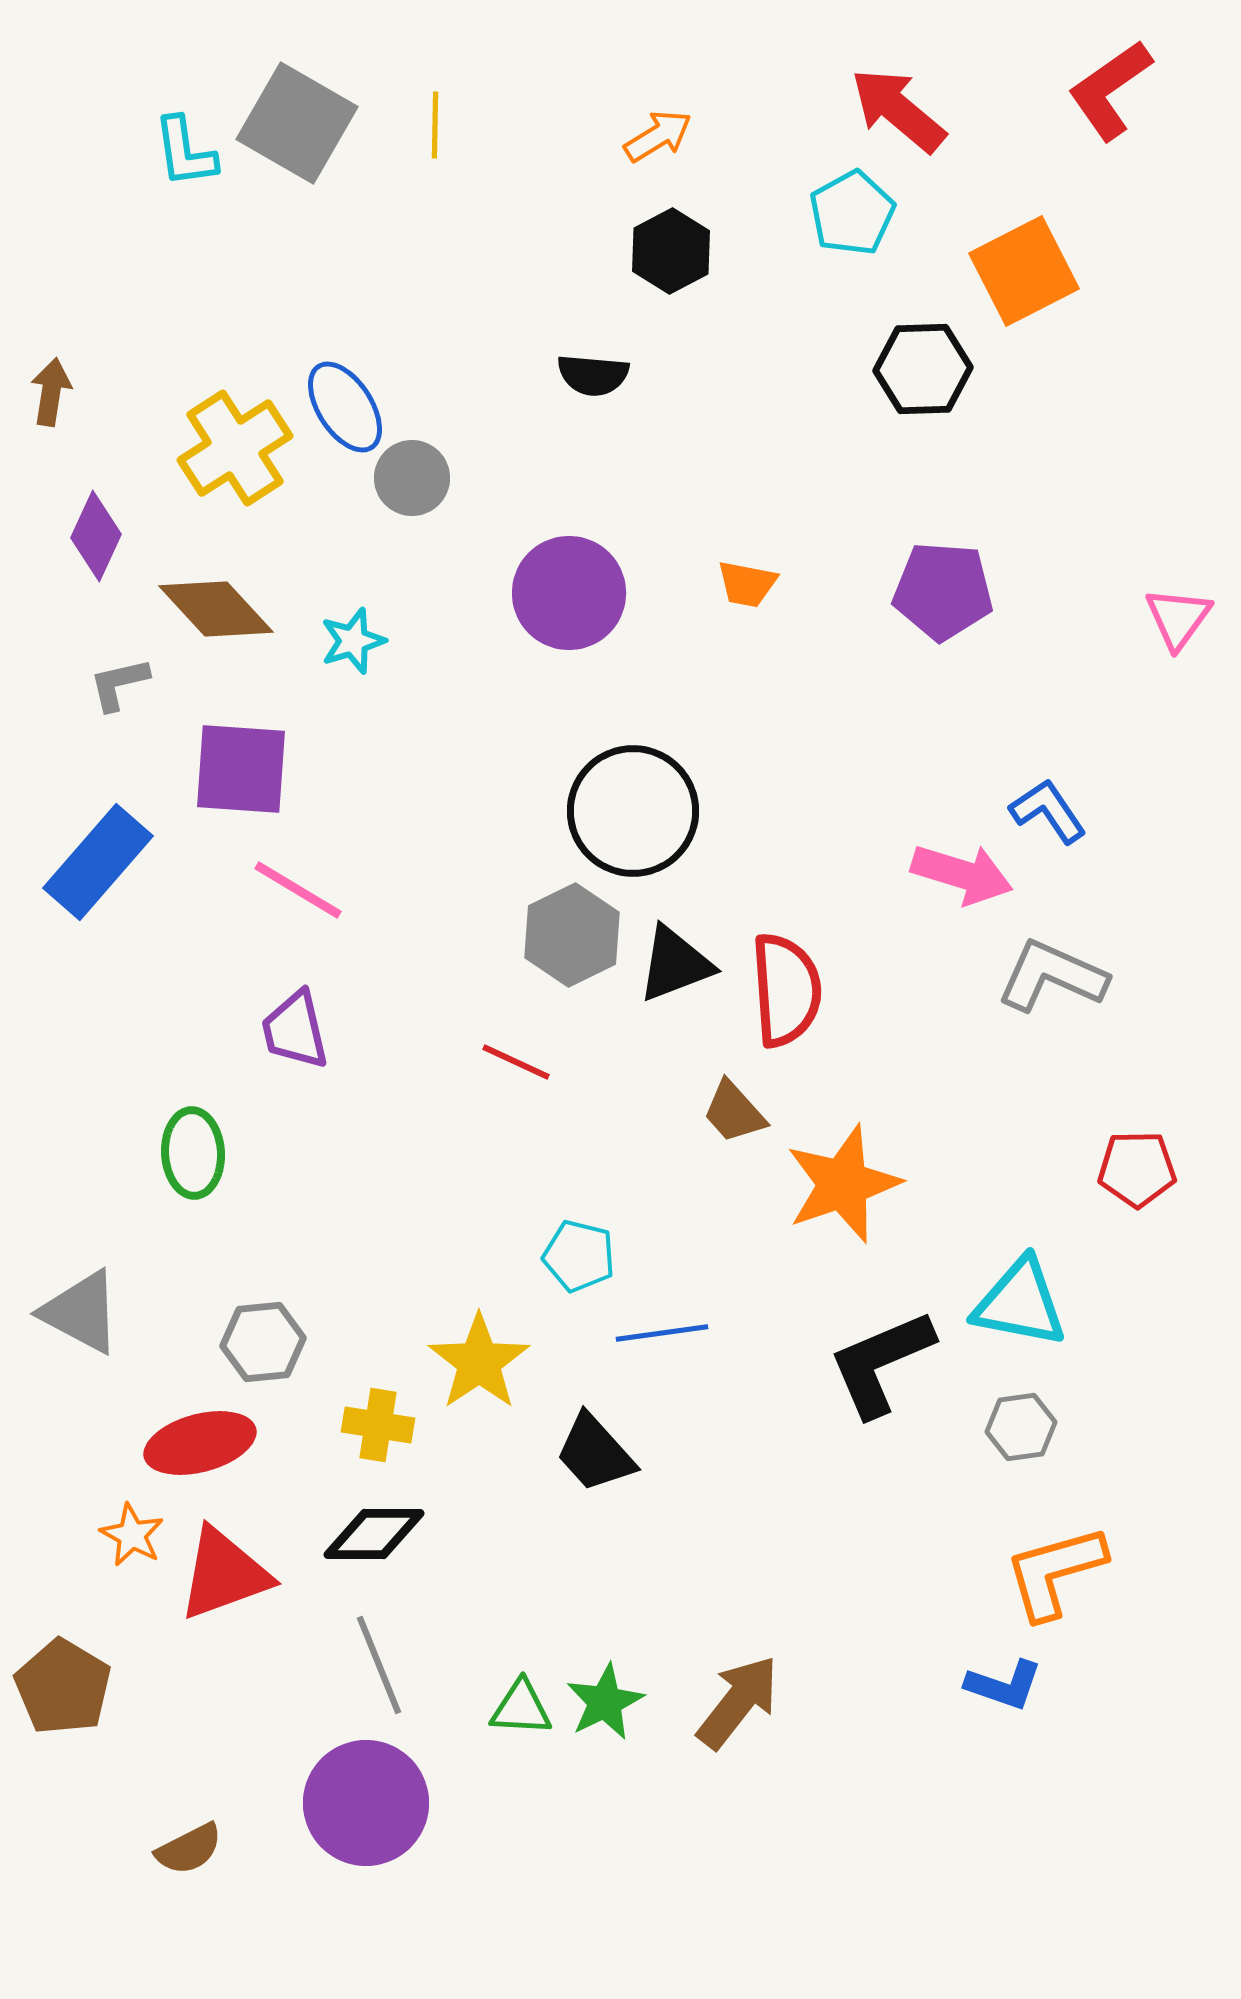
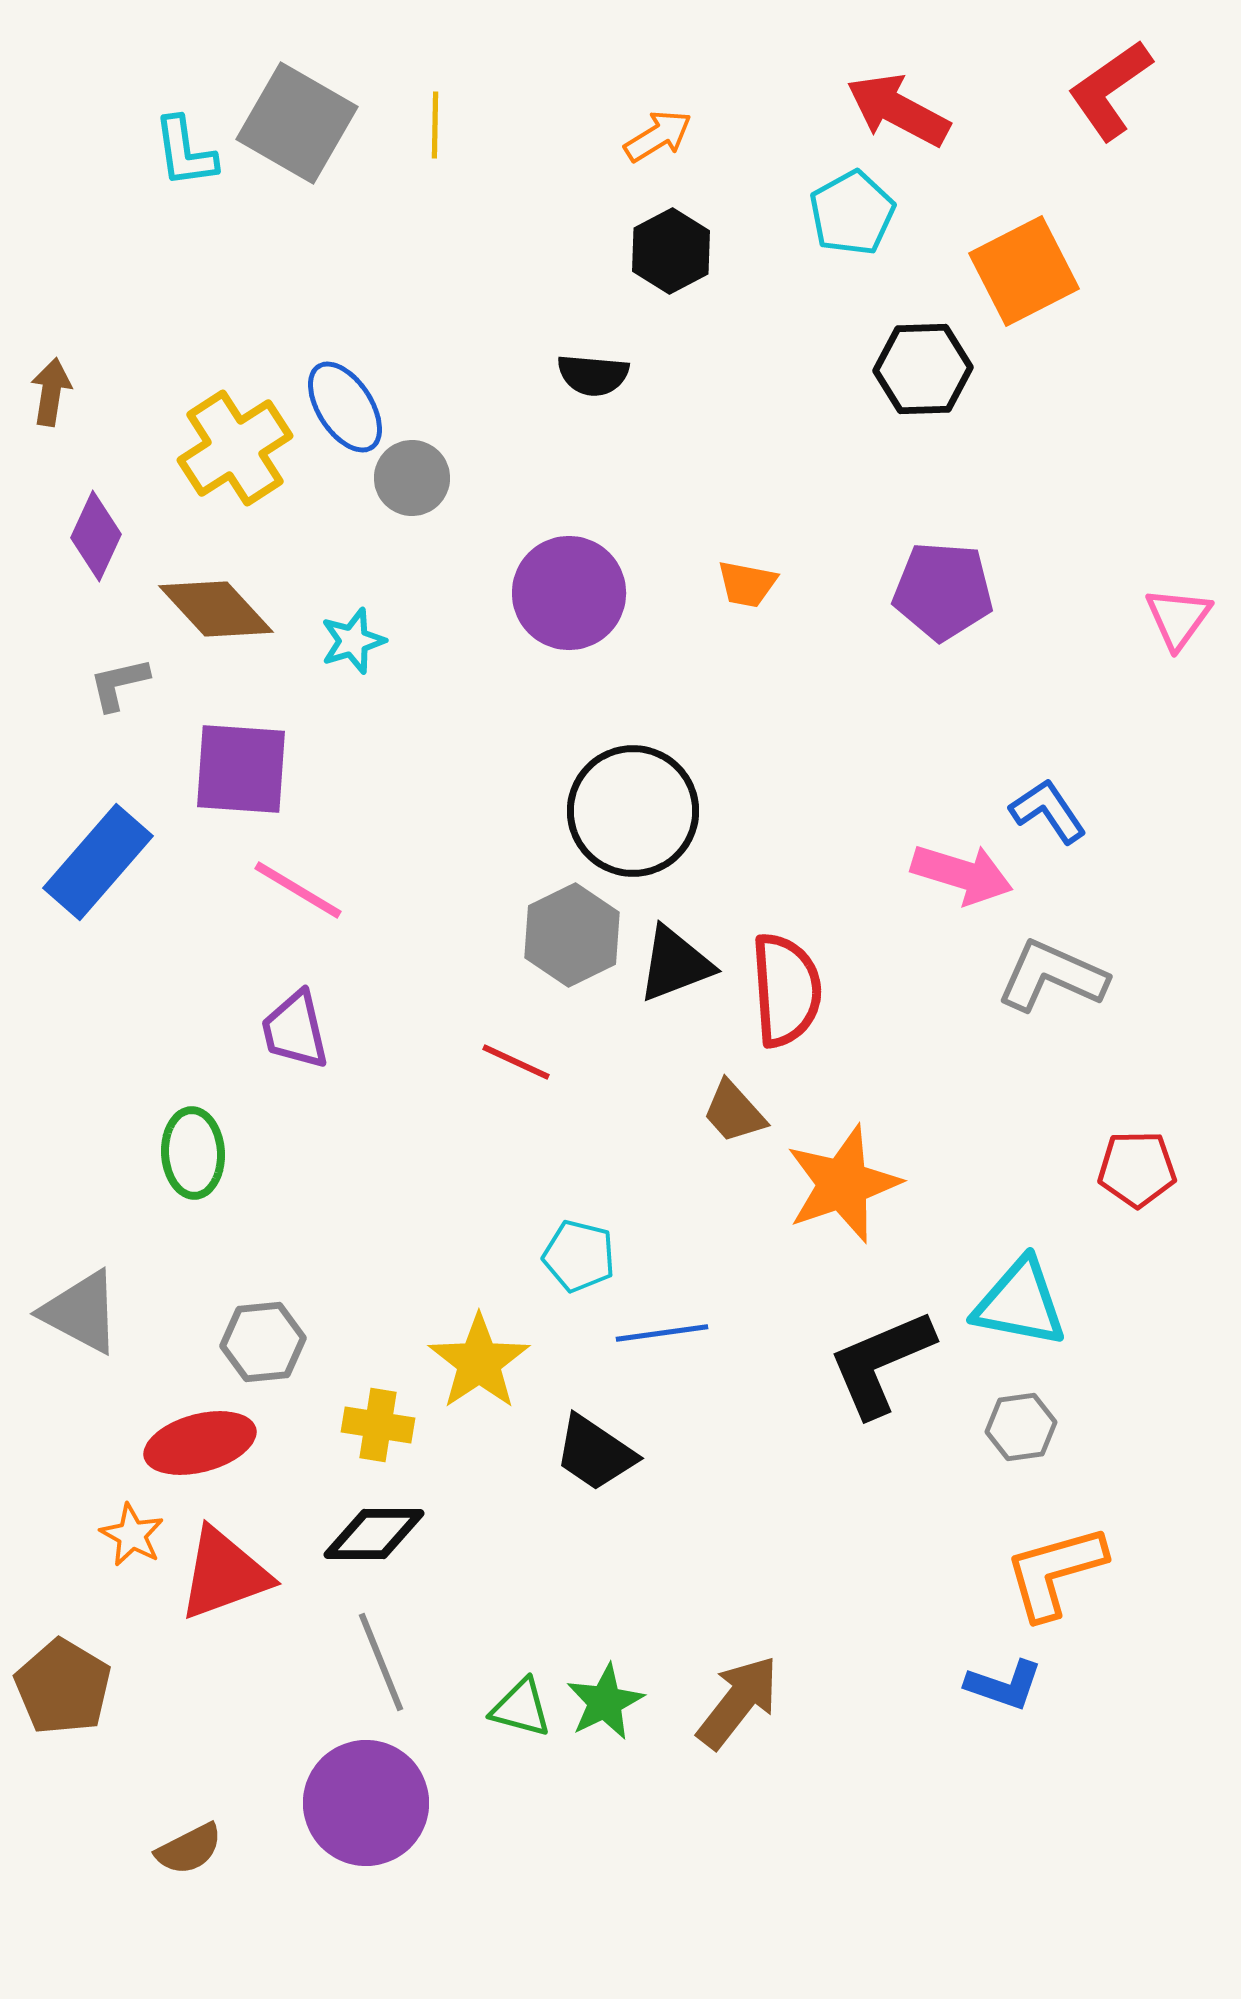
red arrow at (898, 110): rotated 12 degrees counterclockwise
black trapezoid at (595, 1453): rotated 14 degrees counterclockwise
gray line at (379, 1665): moved 2 px right, 3 px up
green triangle at (521, 1708): rotated 12 degrees clockwise
